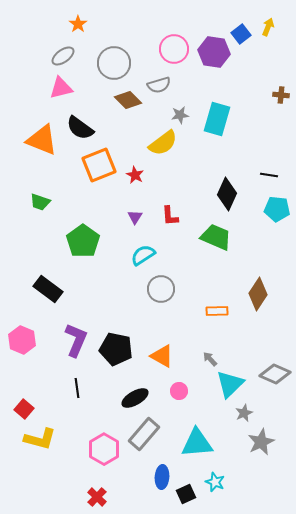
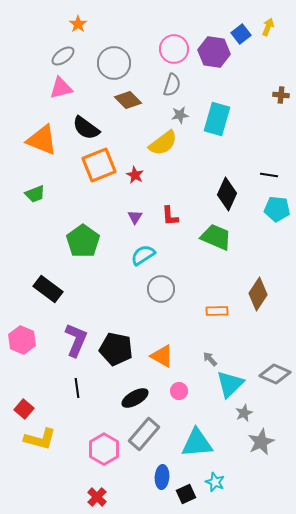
gray semicircle at (159, 85): moved 13 px right; rotated 55 degrees counterclockwise
black semicircle at (80, 128): moved 6 px right
green trapezoid at (40, 202): moved 5 px left, 8 px up; rotated 40 degrees counterclockwise
